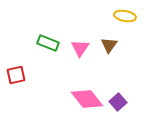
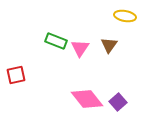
green rectangle: moved 8 px right, 2 px up
